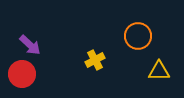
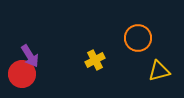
orange circle: moved 2 px down
purple arrow: moved 11 px down; rotated 15 degrees clockwise
yellow triangle: rotated 15 degrees counterclockwise
